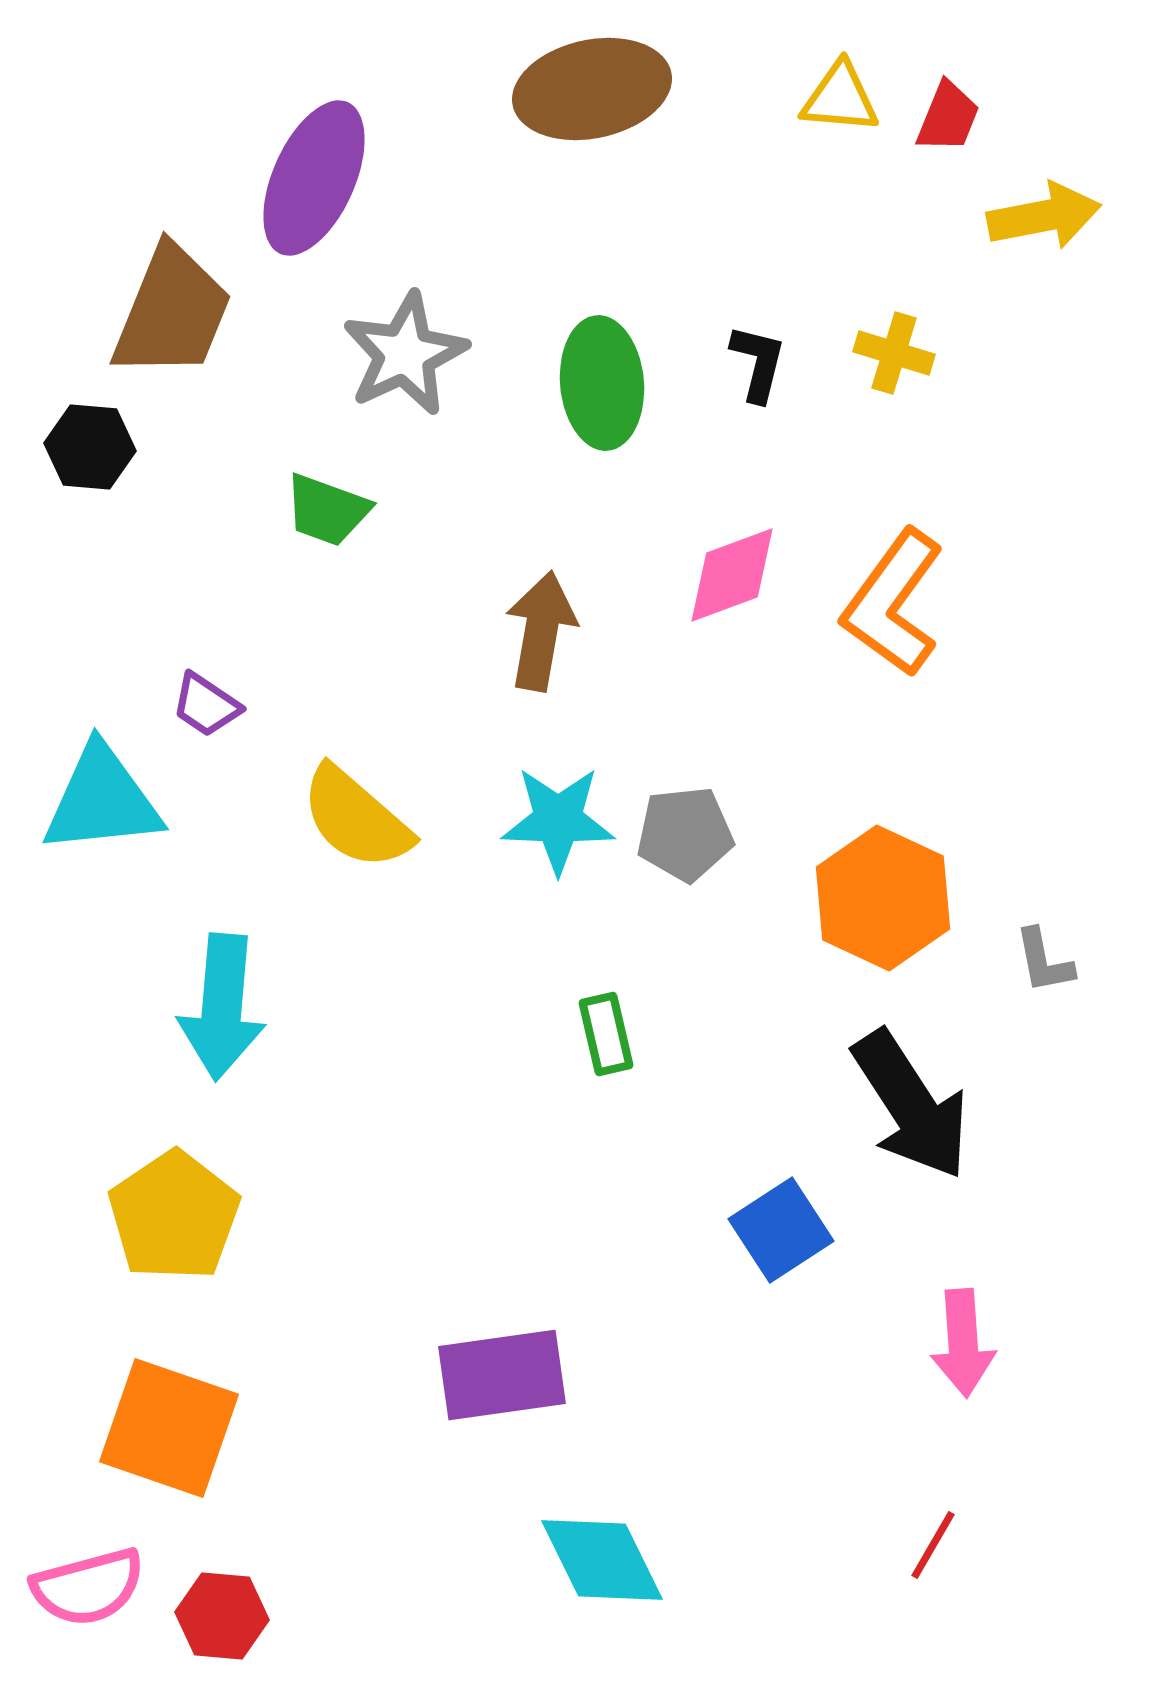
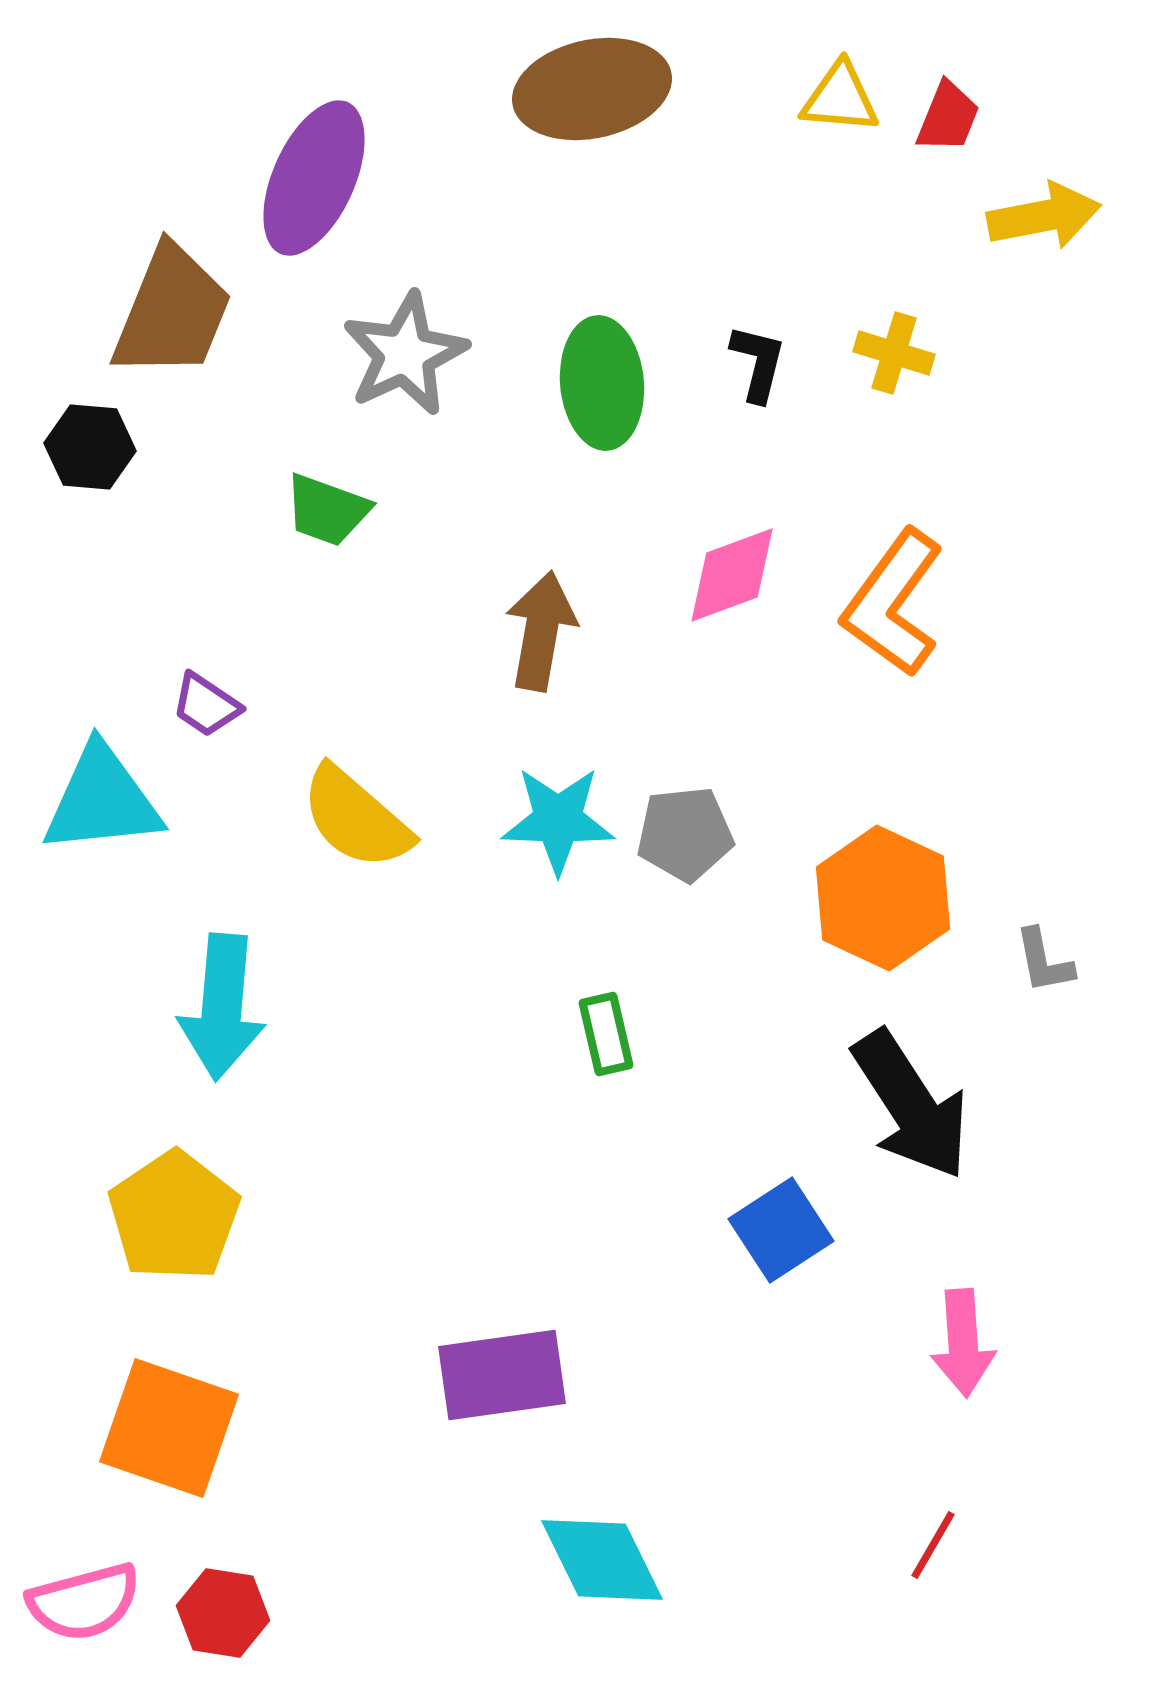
pink semicircle: moved 4 px left, 15 px down
red hexagon: moved 1 px right, 3 px up; rotated 4 degrees clockwise
